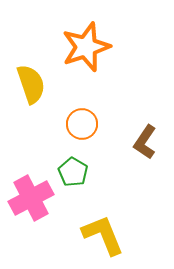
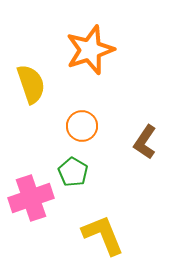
orange star: moved 4 px right, 3 px down
orange circle: moved 2 px down
pink cross: rotated 9 degrees clockwise
